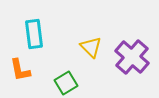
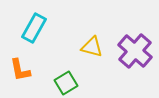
cyan rectangle: moved 6 px up; rotated 36 degrees clockwise
yellow triangle: moved 1 px right; rotated 30 degrees counterclockwise
purple cross: moved 3 px right, 6 px up
